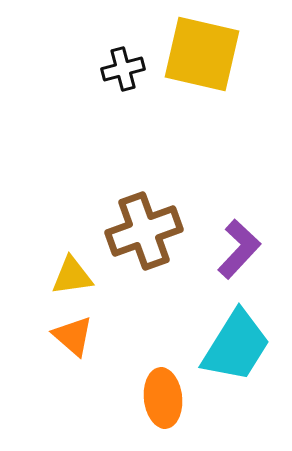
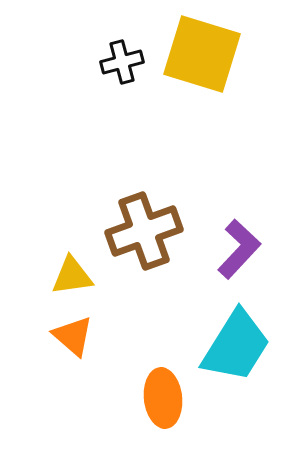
yellow square: rotated 4 degrees clockwise
black cross: moved 1 px left, 7 px up
